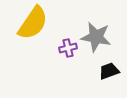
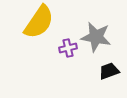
yellow semicircle: moved 6 px right, 1 px up
